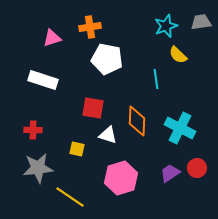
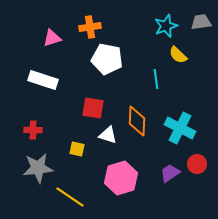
red circle: moved 4 px up
